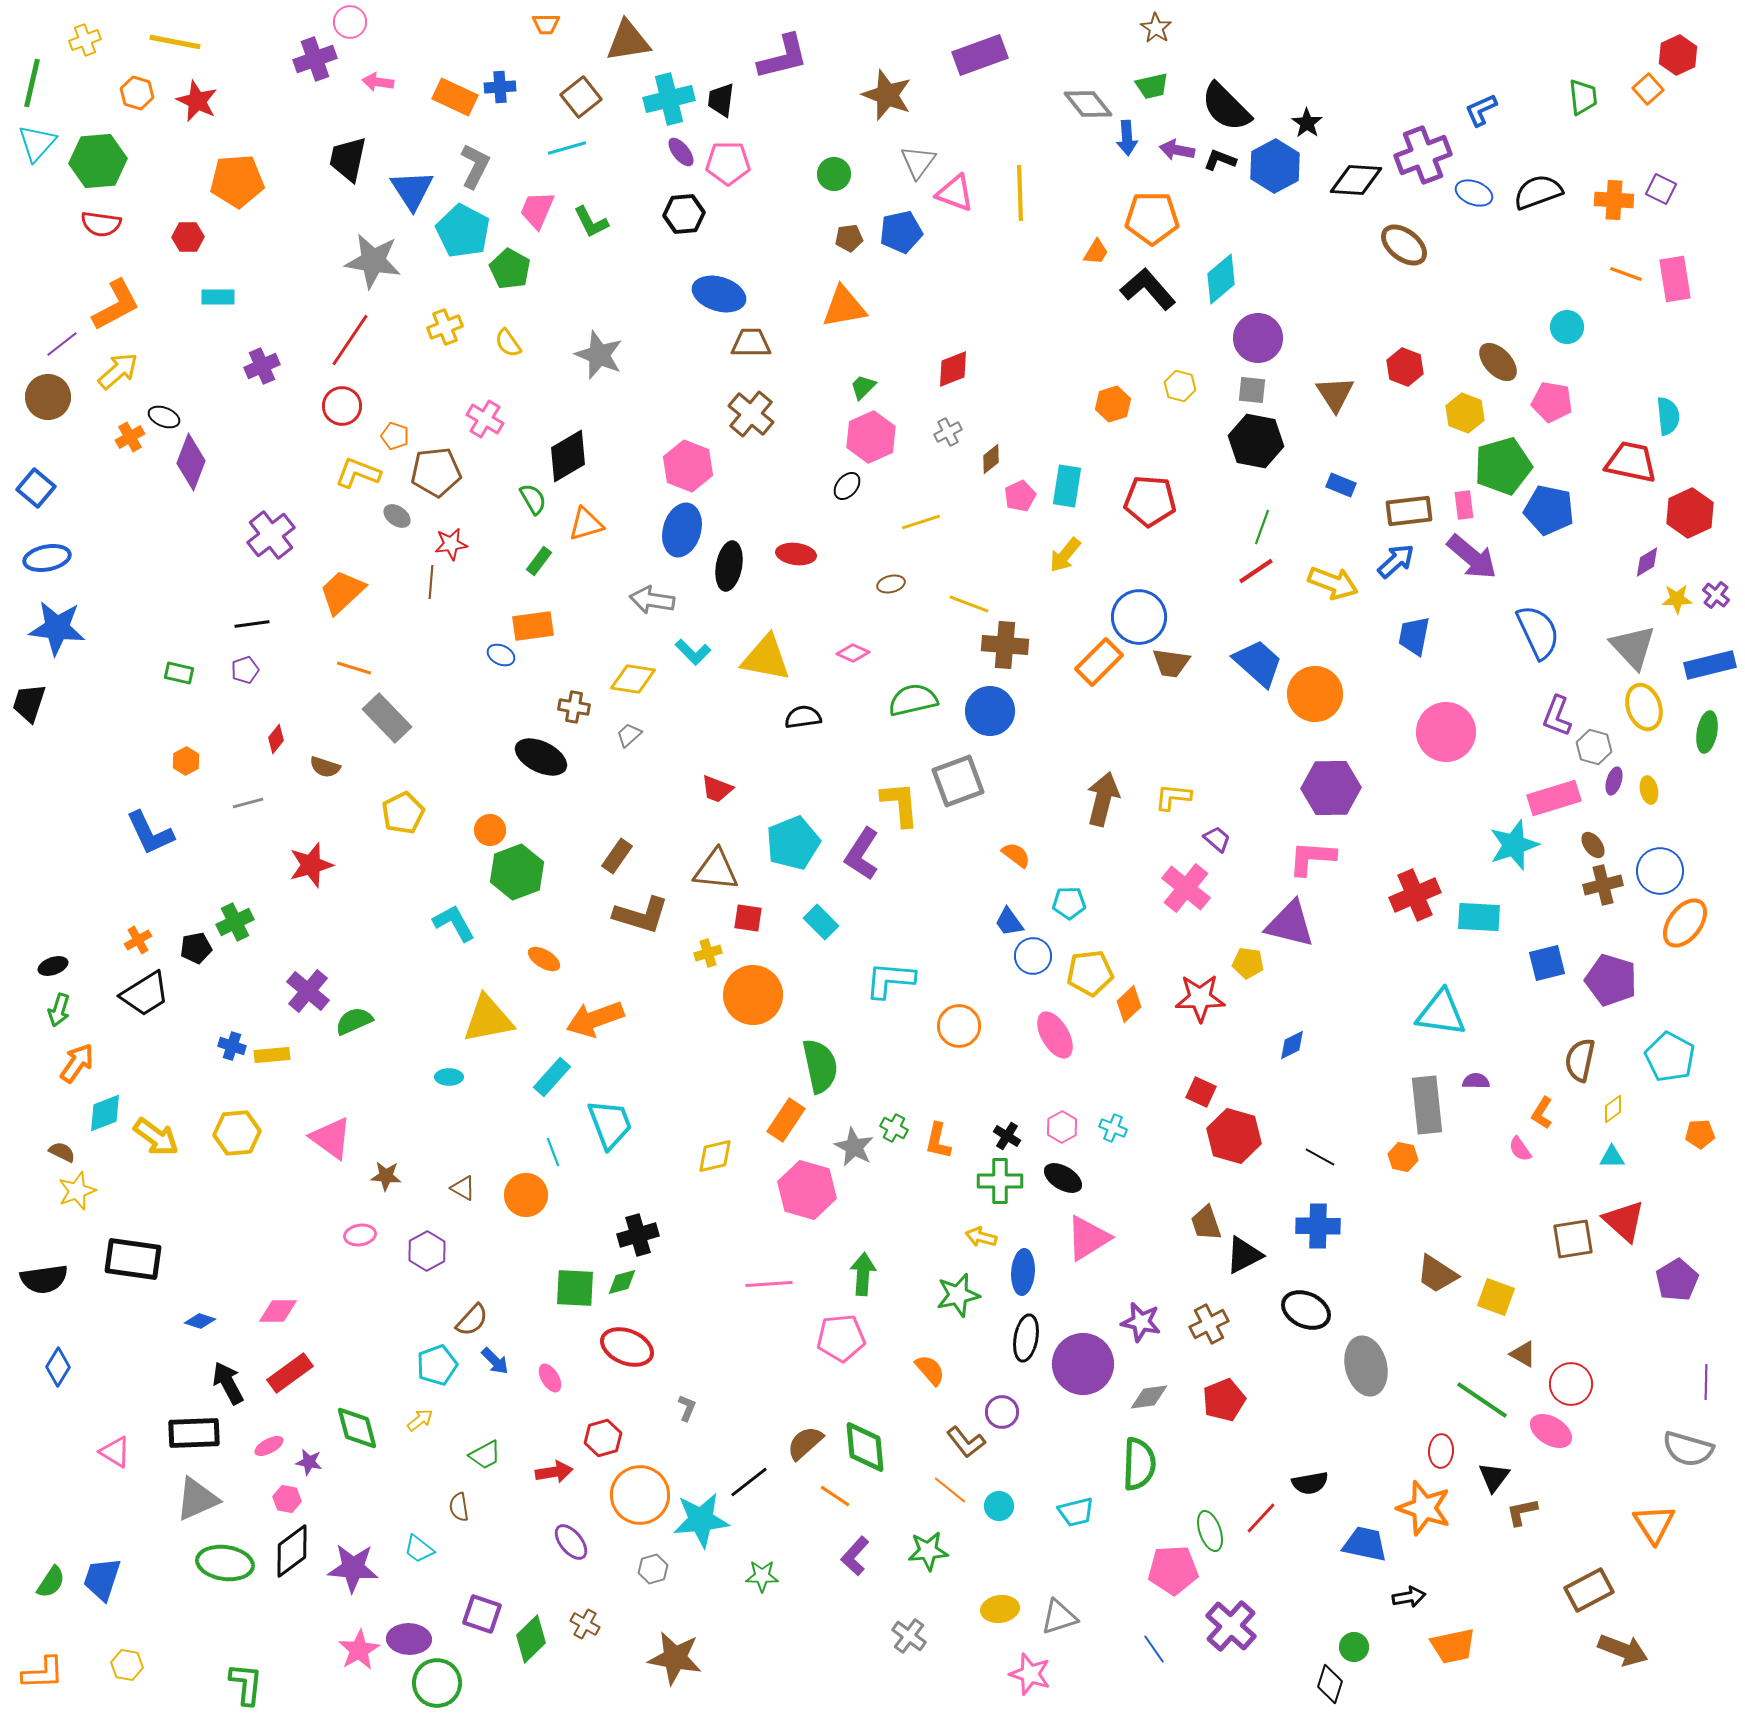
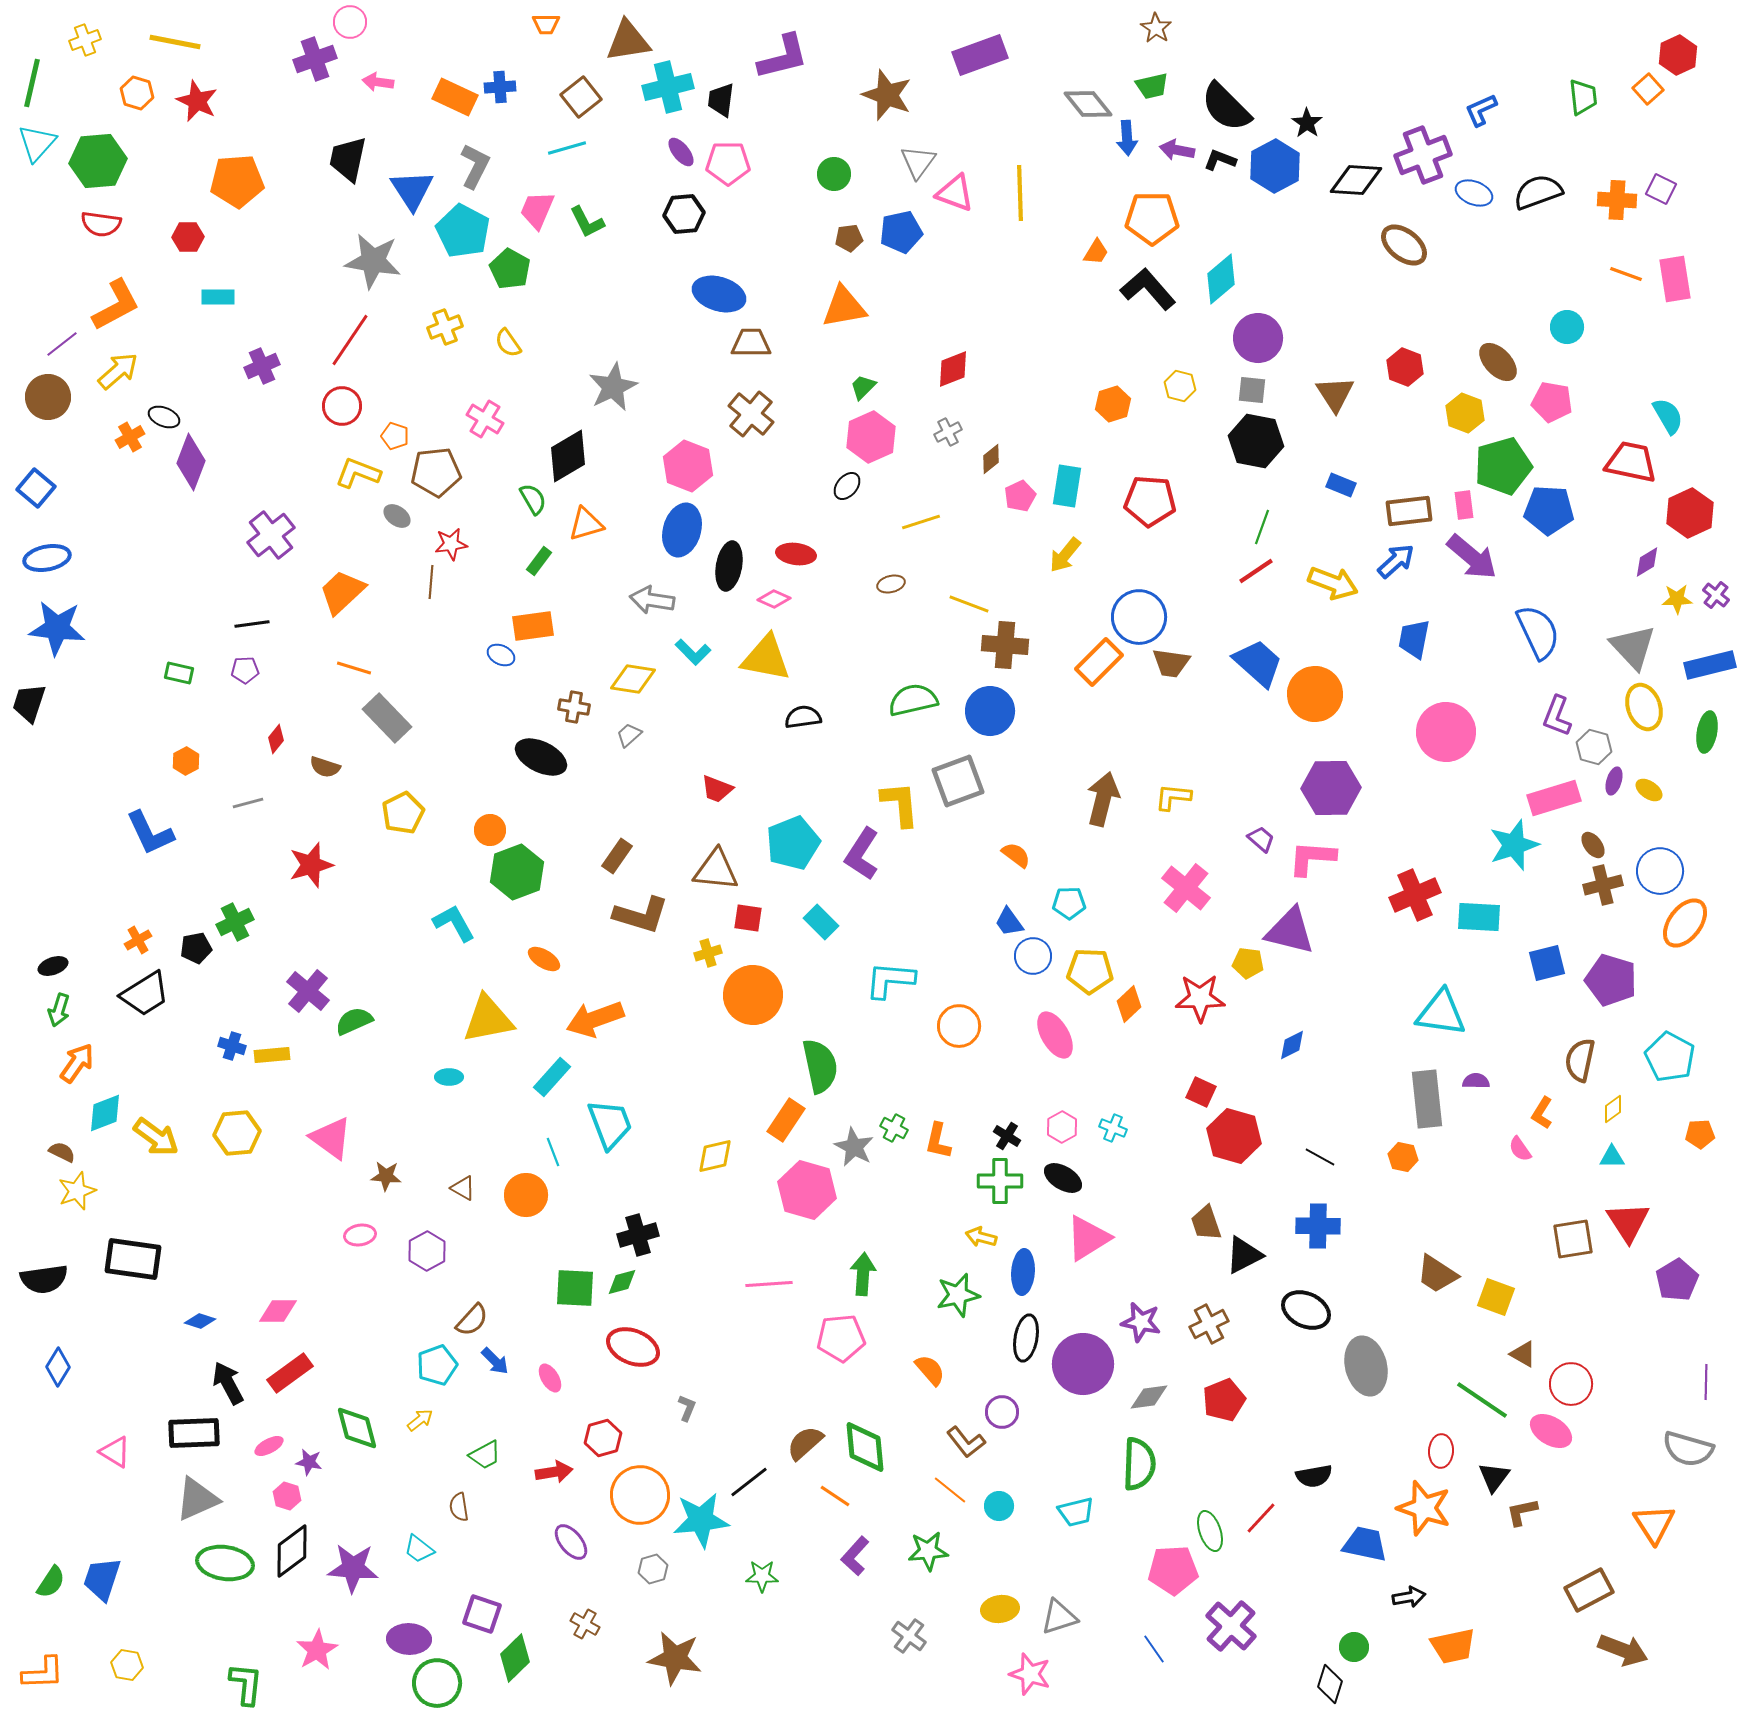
cyan cross at (669, 99): moved 1 px left, 12 px up
orange cross at (1614, 200): moved 3 px right
green L-shape at (591, 222): moved 4 px left
gray star at (599, 355): moved 14 px right, 32 px down; rotated 24 degrees clockwise
cyan semicircle at (1668, 416): rotated 24 degrees counterclockwise
blue pentagon at (1549, 510): rotated 9 degrees counterclockwise
blue trapezoid at (1414, 636): moved 3 px down
pink diamond at (853, 653): moved 79 px left, 54 px up
purple pentagon at (245, 670): rotated 16 degrees clockwise
yellow ellipse at (1649, 790): rotated 44 degrees counterclockwise
purple trapezoid at (1217, 839): moved 44 px right
purple triangle at (1290, 924): moved 7 px down
yellow pentagon at (1090, 973): moved 2 px up; rotated 9 degrees clockwise
gray rectangle at (1427, 1105): moved 6 px up
red triangle at (1624, 1221): moved 4 px right, 1 px down; rotated 15 degrees clockwise
red ellipse at (627, 1347): moved 6 px right
black semicircle at (1310, 1483): moved 4 px right, 7 px up
pink hexagon at (287, 1499): moved 3 px up; rotated 8 degrees clockwise
green diamond at (531, 1639): moved 16 px left, 19 px down
pink star at (359, 1650): moved 42 px left
